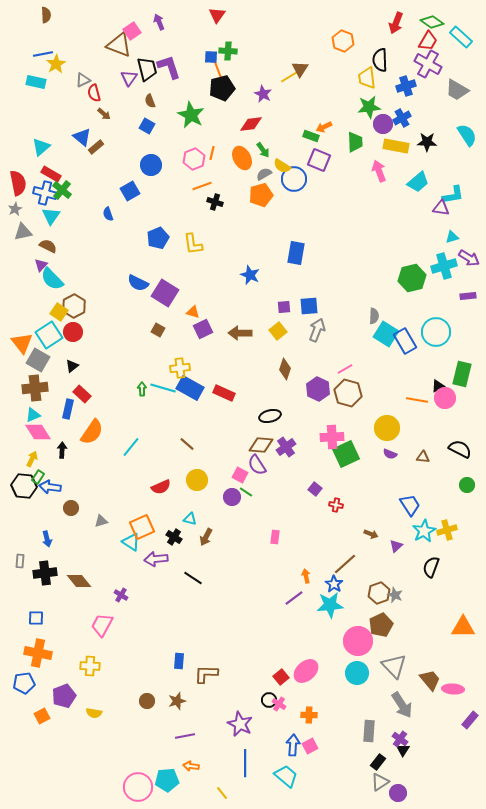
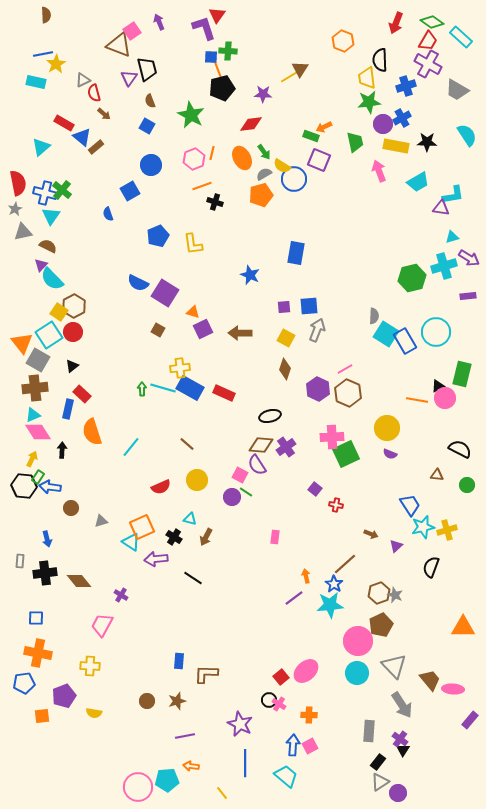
purple L-shape at (169, 67): moved 35 px right, 39 px up
purple star at (263, 94): rotated 24 degrees counterclockwise
green star at (369, 107): moved 5 px up
green trapezoid at (355, 142): rotated 10 degrees counterclockwise
green arrow at (263, 150): moved 1 px right, 2 px down
red rectangle at (51, 174): moved 13 px right, 51 px up
cyan trapezoid at (418, 182): rotated 10 degrees clockwise
blue pentagon at (158, 238): moved 2 px up
yellow square at (278, 331): moved 8 px right, 7 px down; rotated 24 degrees counterclockwise
brown hexagon at (348, 393): rotated 8 degrees clockwise
orange semicircle at (92, 432): rotated 128 degrees clockwise
brown triangle at (423, 457): moved 14 px right, 18 px down
cyan star at (424, 531): moved 1 px left, 4 px up; rotated 15 degrees clockwise
orange square at (42, 716): rotated 21 degrees clockwise
